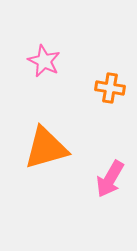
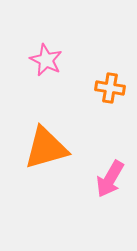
pink star: moved 2 px right, 1 px up
